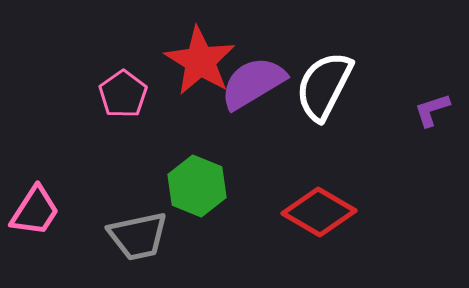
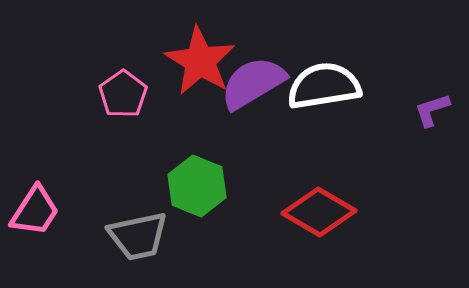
white semicircle: rotated 54 degrees clockwise
